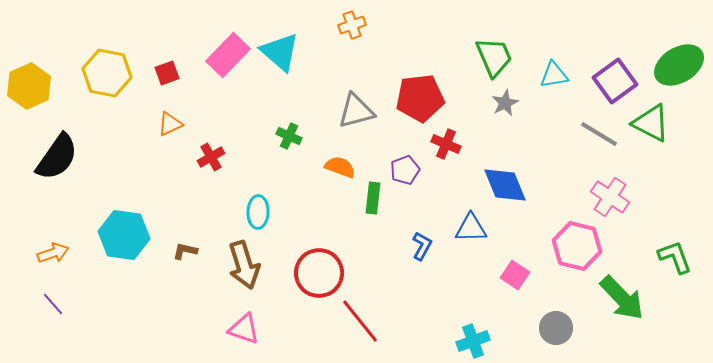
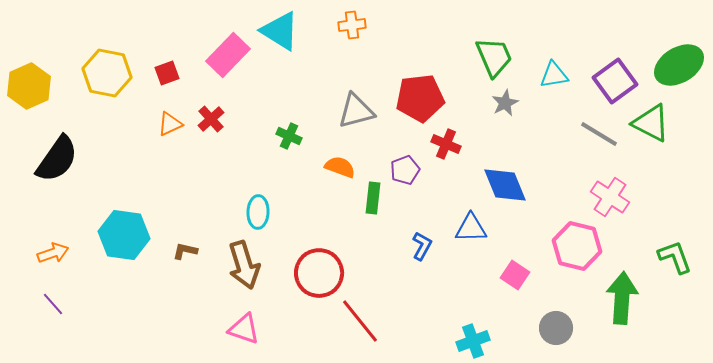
orange cross at (352, 25): rotated 12 degrees clockwise
cyan triangle at (280, 52): moved 21 px up; rotated 9 degrees counterclockwise
black semicircle at (57, 157): moved 2 px down
red cross at (211, 157): moved 38 px up; rotated 12 degrees counterclockwise
green arrow at (622, 298): rotated 132 degrees counterclockwise
